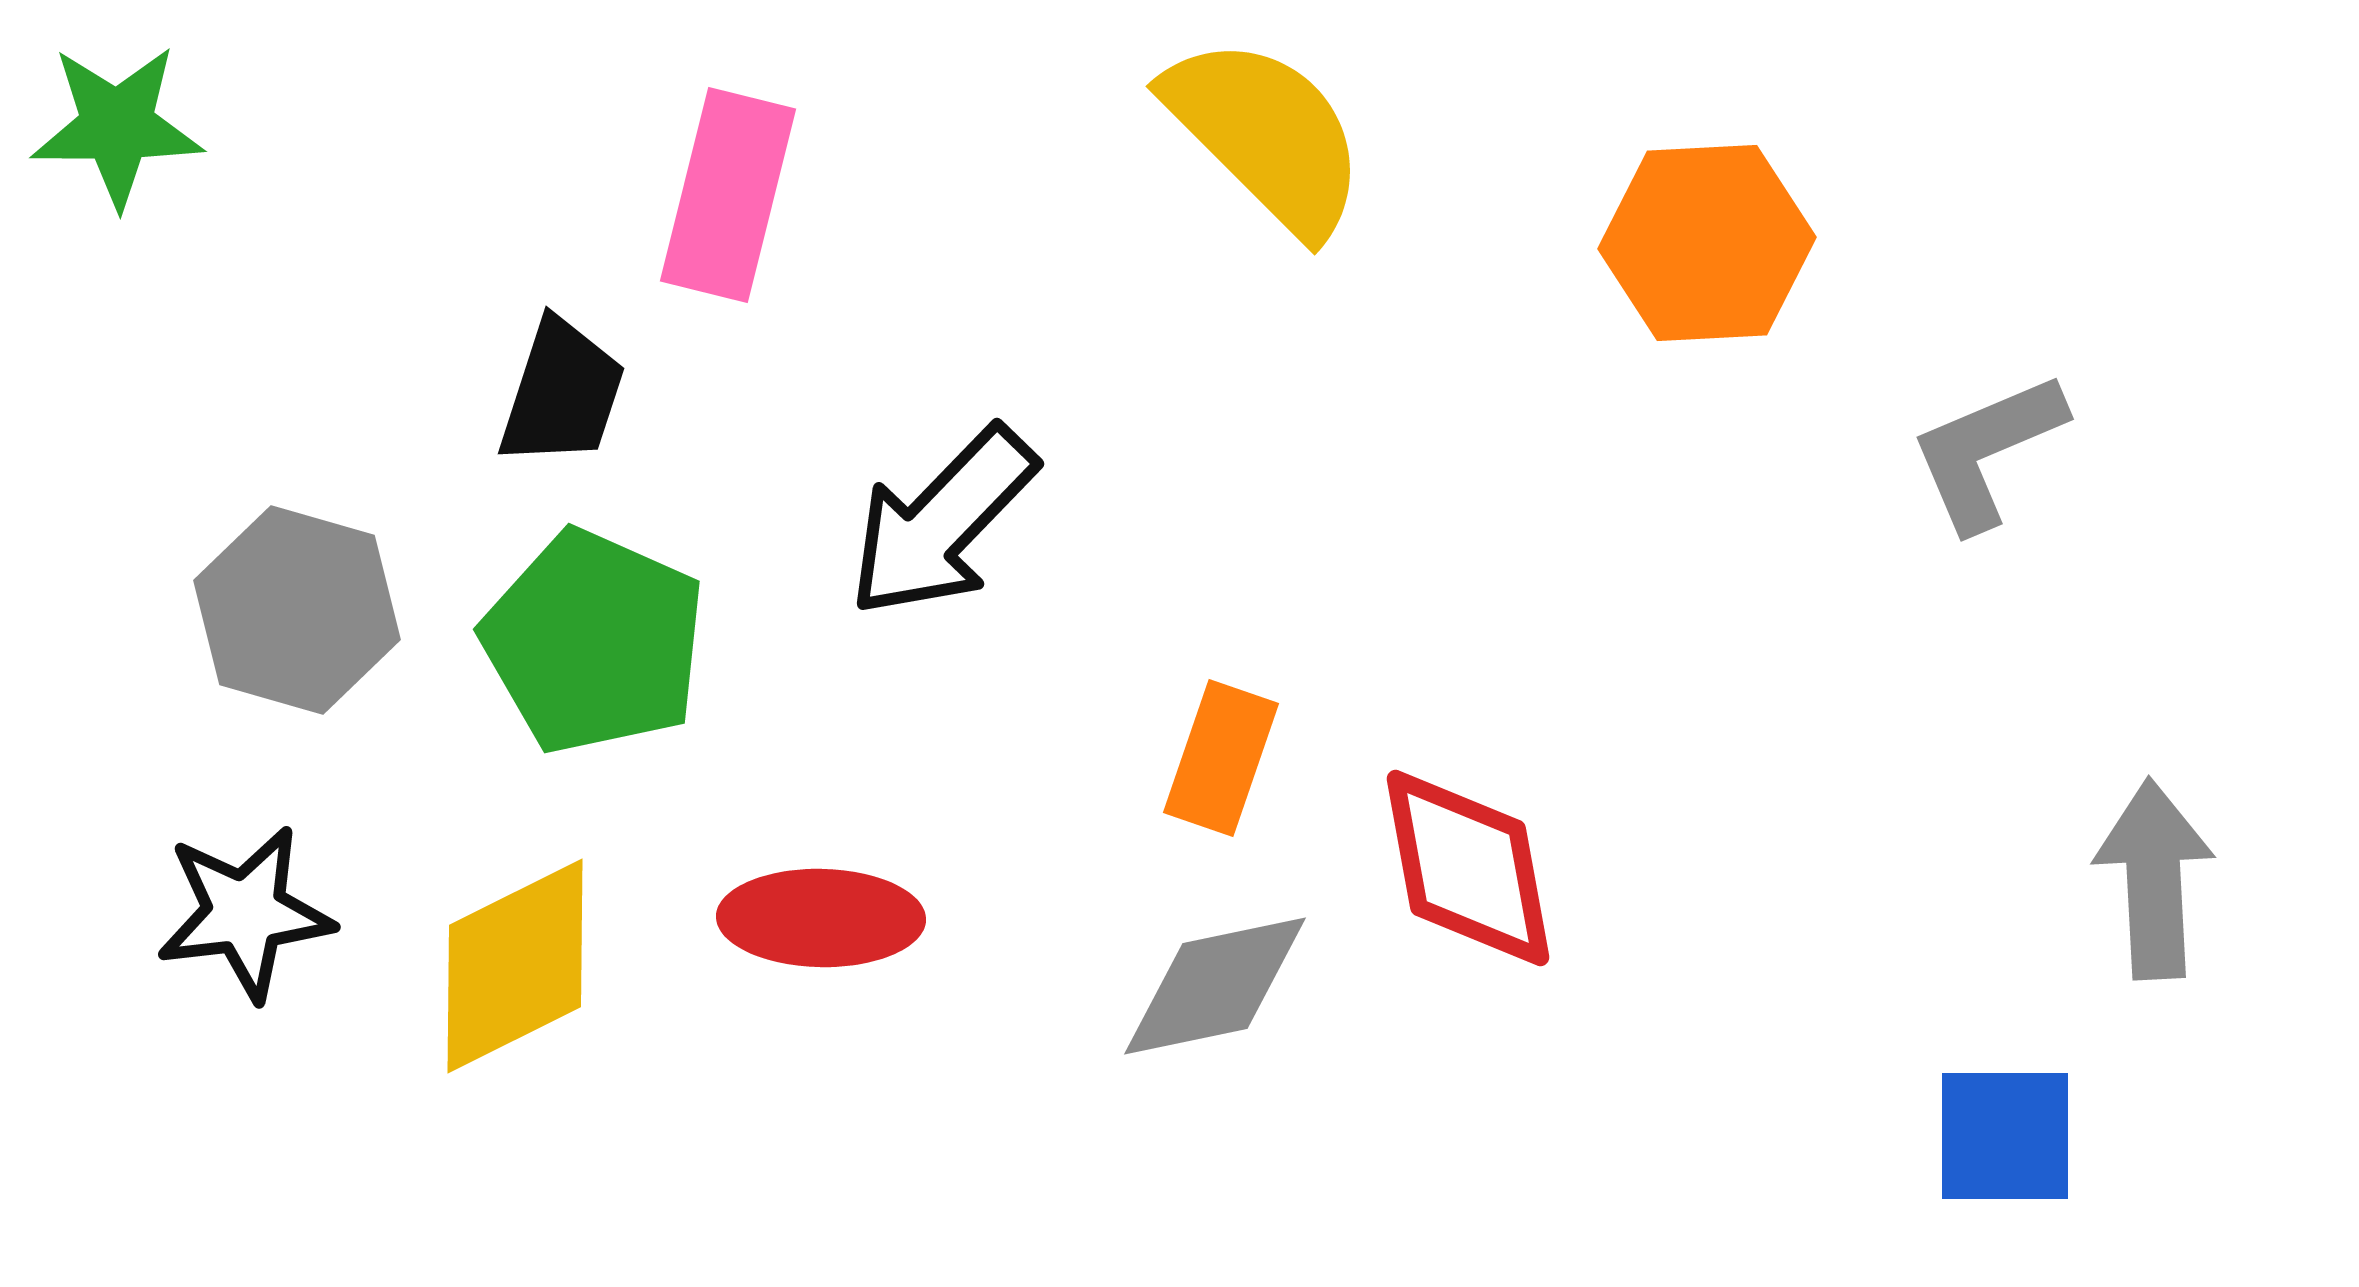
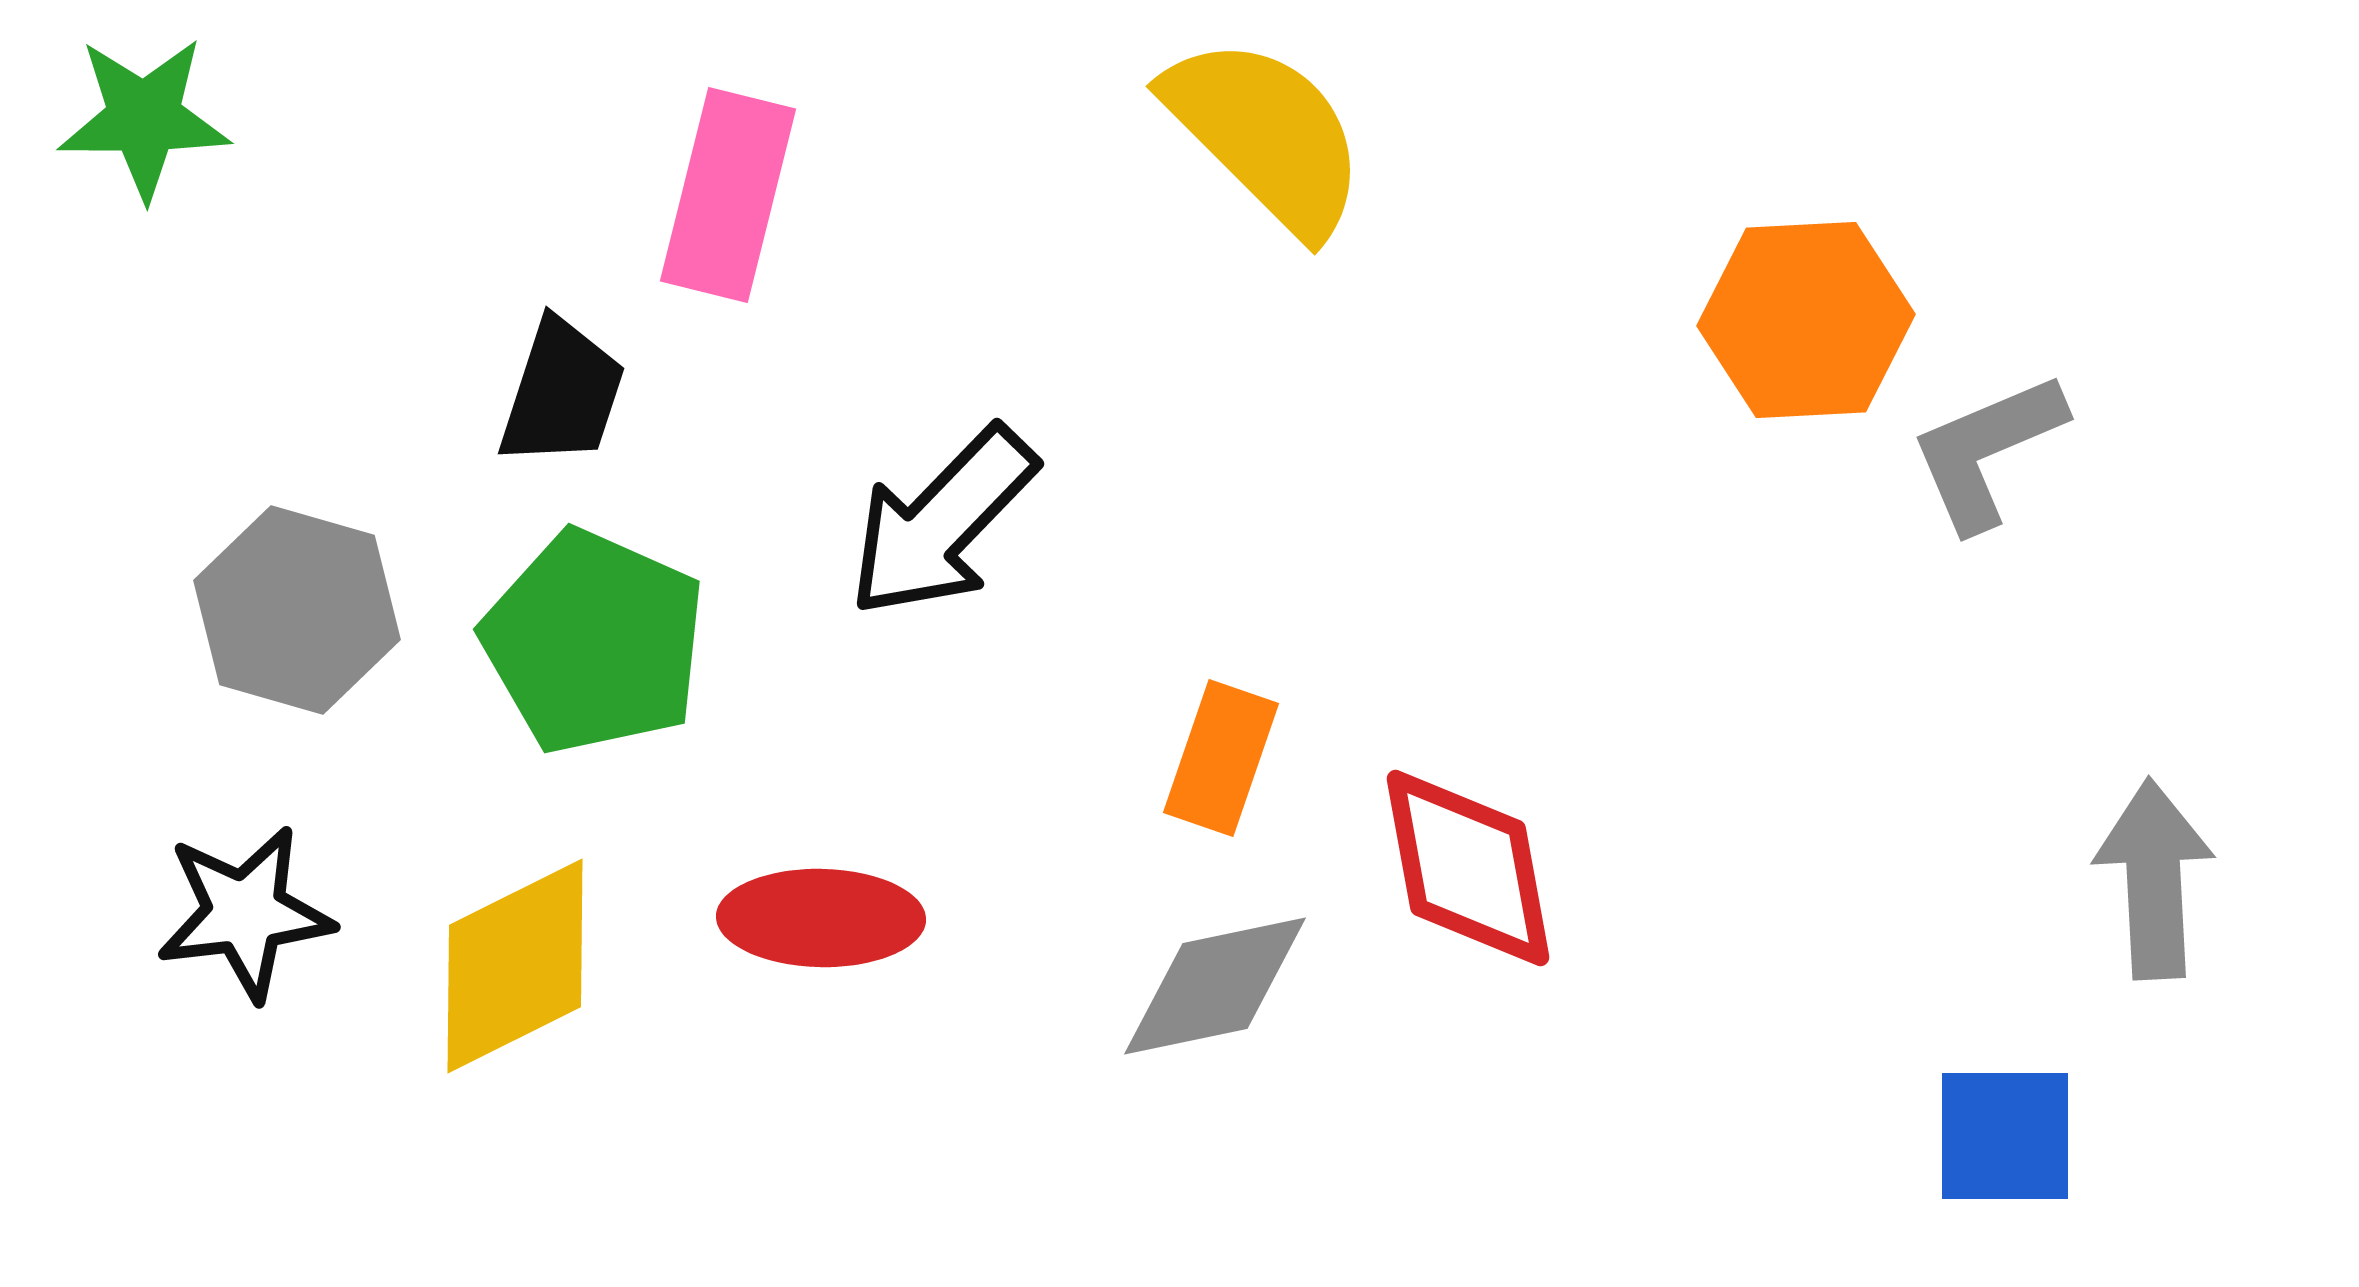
green star: moved 27 px right, 8 px up
orange hexagon: moved 99 px right, 77 px down
